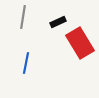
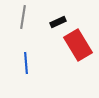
red rectangle: moved 2 px left, 2 px down
blue line: rotated 15 degrees counterclockwise
